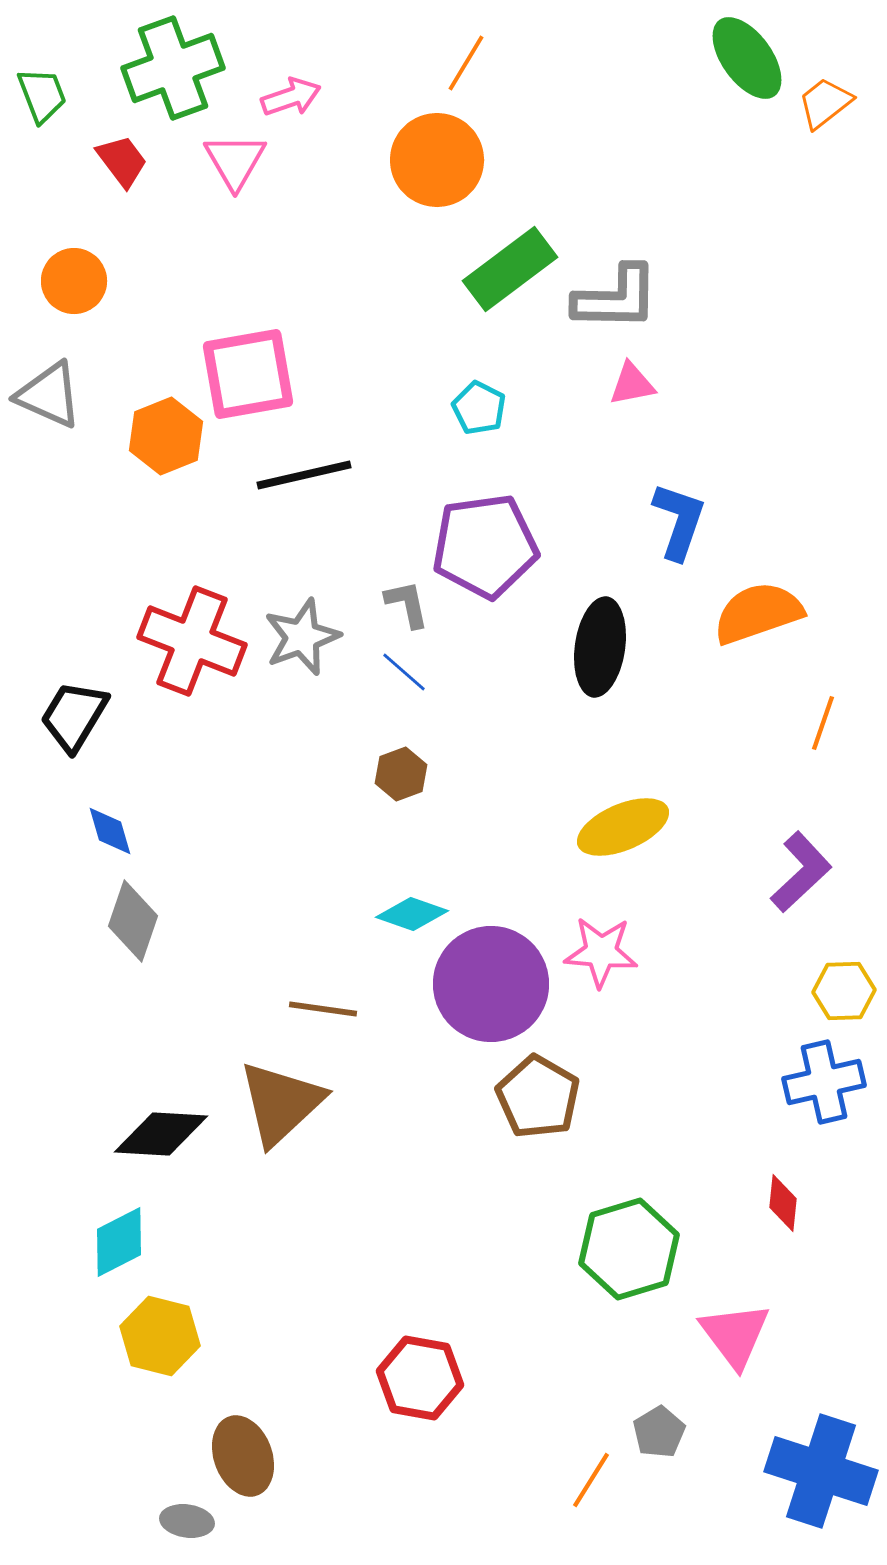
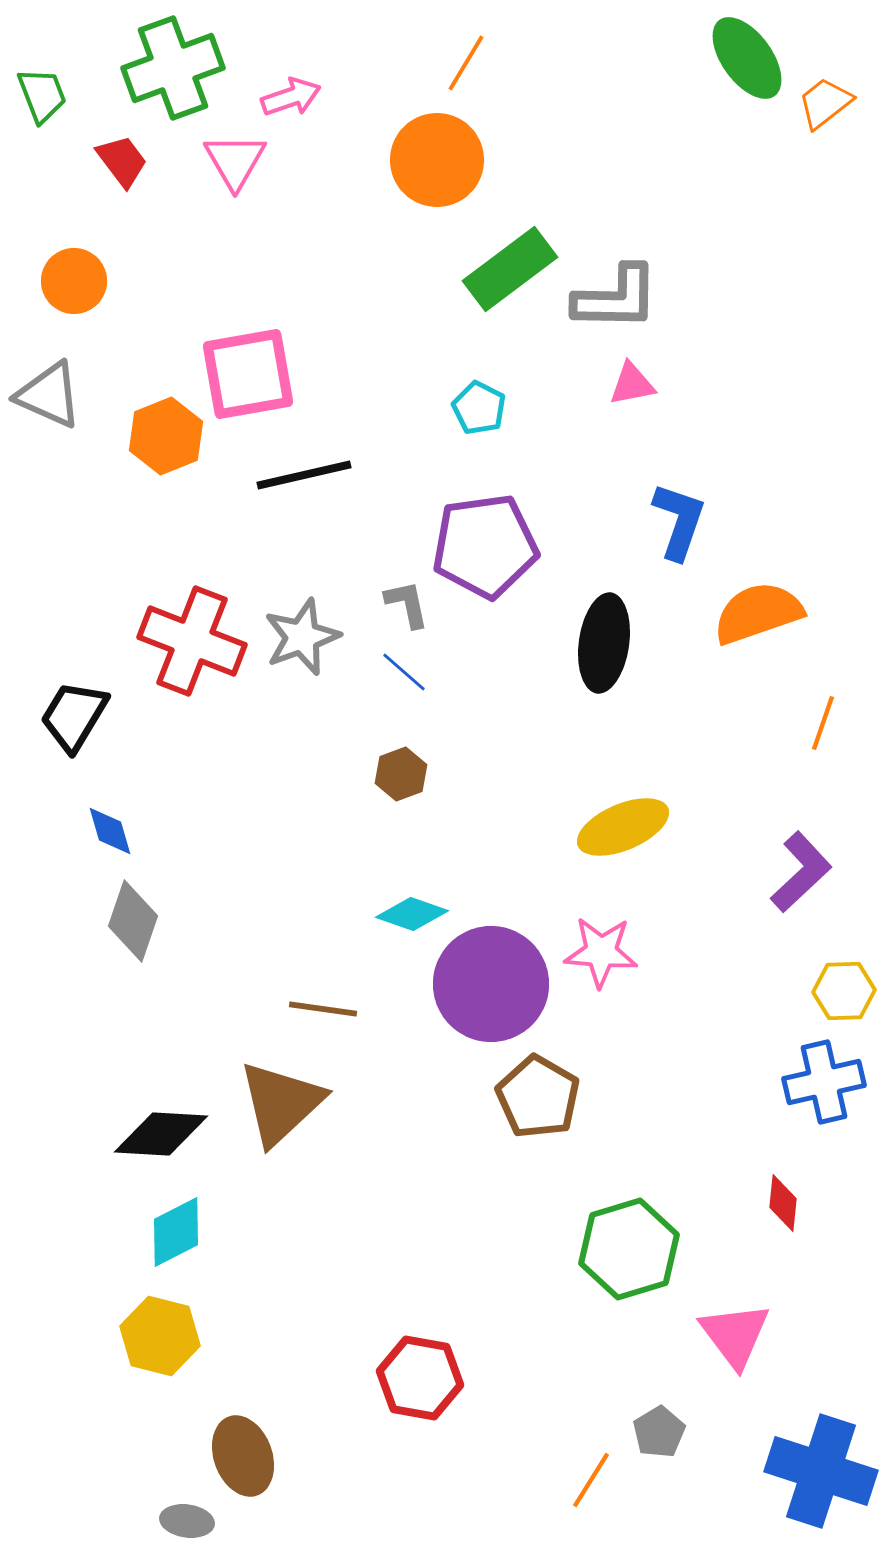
black ellipse at (600, 647): moved 4 px right, 4 px up
cyan diamond at (119, 1242): moved 57 px right, 10 px up
